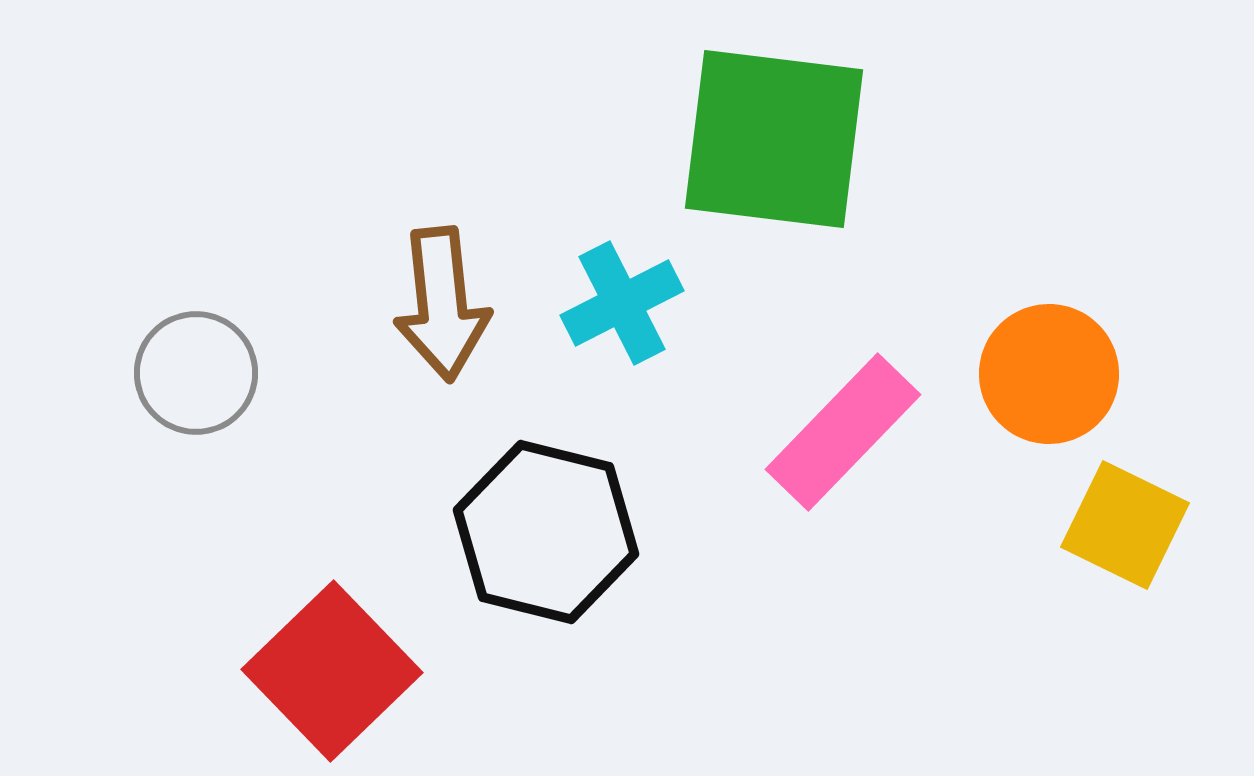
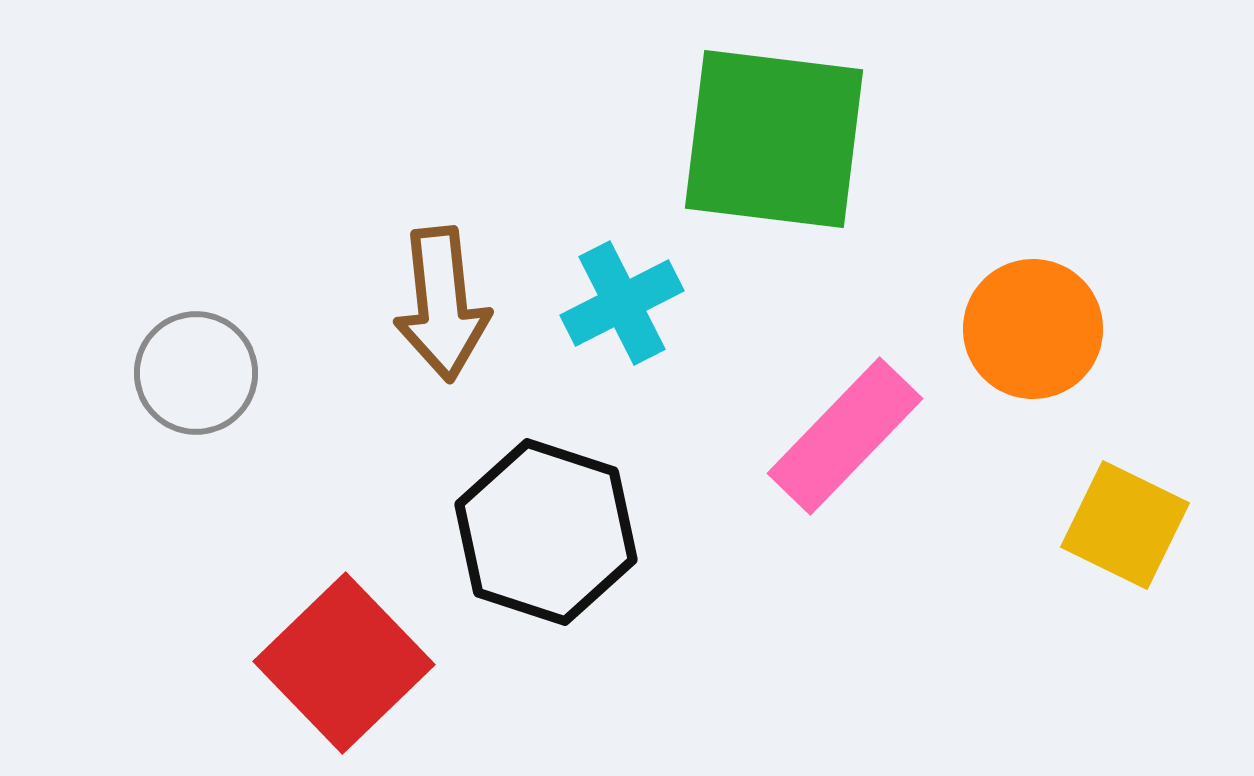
orange circle: moved 16 px left, 45 px up
pink rectangle: moved 2 px right, 4 px down
black hexagon: rotated 4 degrees clockwise
red square: moved 12 px right, 8 px up
